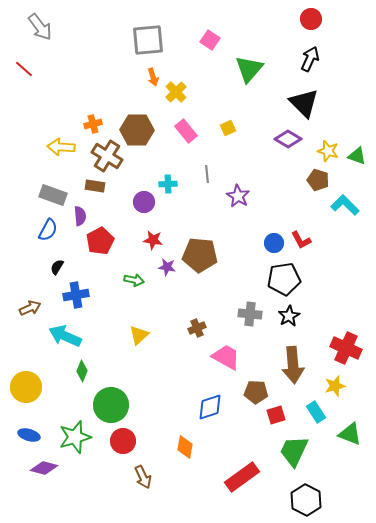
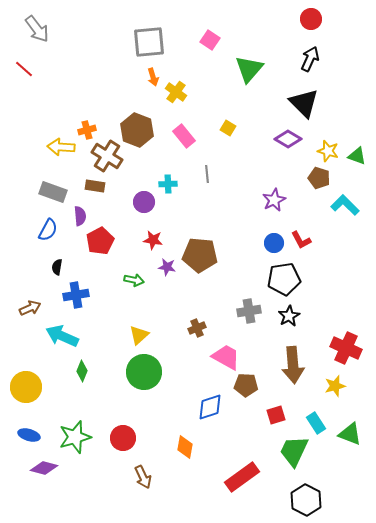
gray arrow at (40, 27): moved 3 px left, 2 px down
gray square at (148, 40): moved 1 px right, 2 px down
yellow cross at (176, 92): rotated 10 degrees counterclockwise
orange cross at (93, 124): moved 6 px left, 6 px down
yellow square at (228, 128): rotated 35 degrees counterclockwise
brown hexagon at (137, 130): rotated 20 degrees clockwise
pink rectangle at (186, 131): moved 2 px left, 5 px down
brown pentagon at (318, 180): moved 1 px right, 2 px up
gray rectangle at (53, 195): moved 3 px up
purple star at (238, 196): moved 36 px right, 4 px down; rotated 15 degrees clockwise
black semicircle at (57, 267): rotated 21 degrees counterclockwise
gray cross at (250, 314): moved 1 px left, 3 px up; rotated 15 degrees counterclockwise
cyan arrow at (65, 336): moved 3 px left
brown pentagon at (256, 392): moved 10 px left, 7 px up
green circle at (111, 405): moved 33 px right, 33 px up
cyan rectangle at (316, 412): moved 11 px down
red circle at (123, 441): moved 3 px up
